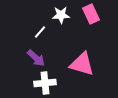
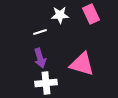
white star: moved 1 px left
white line: rotated 32 degrees clockwise
purple arrow: moved 4 px right; rotated 30 degrees clockwise
white cross: moved 1 px right
